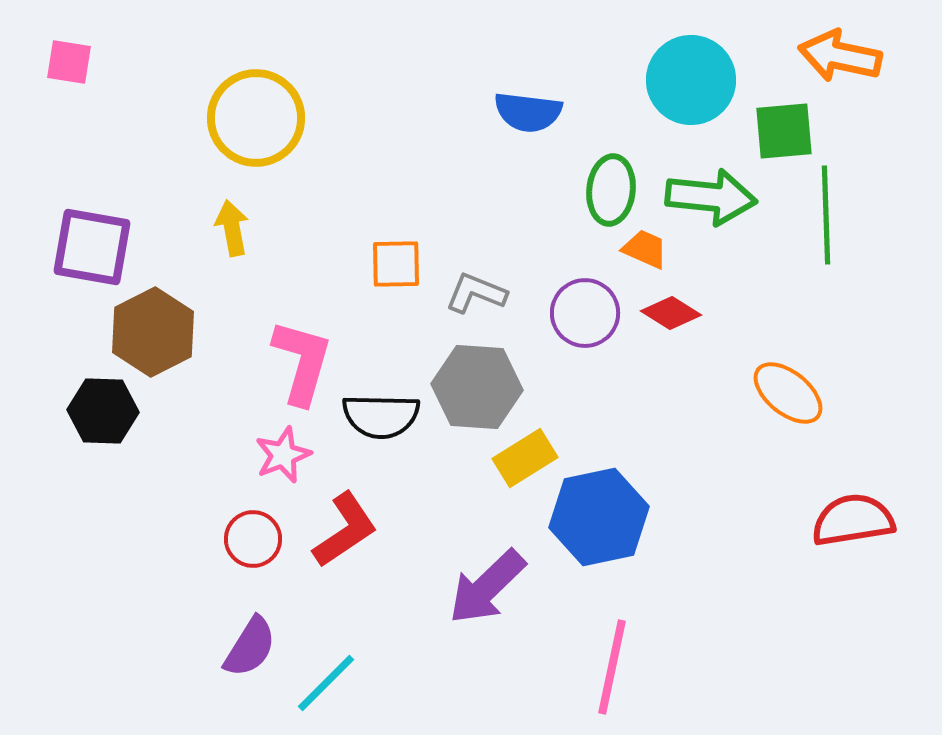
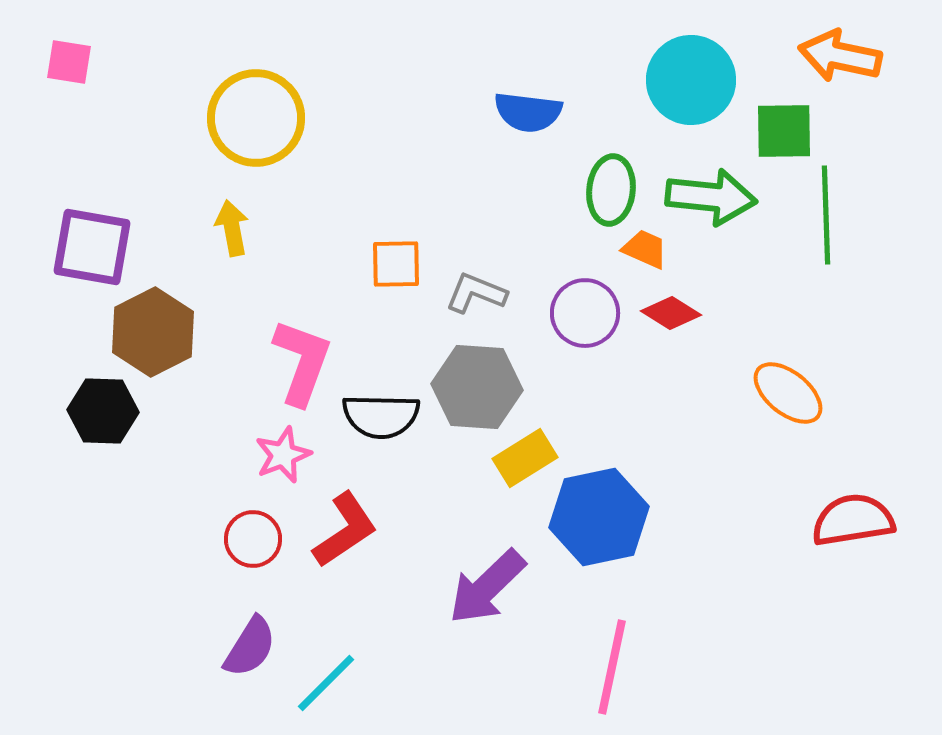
green square: rotated 4 degrees clockwise
pink L-shape: rotated 4 degrees clockwise
